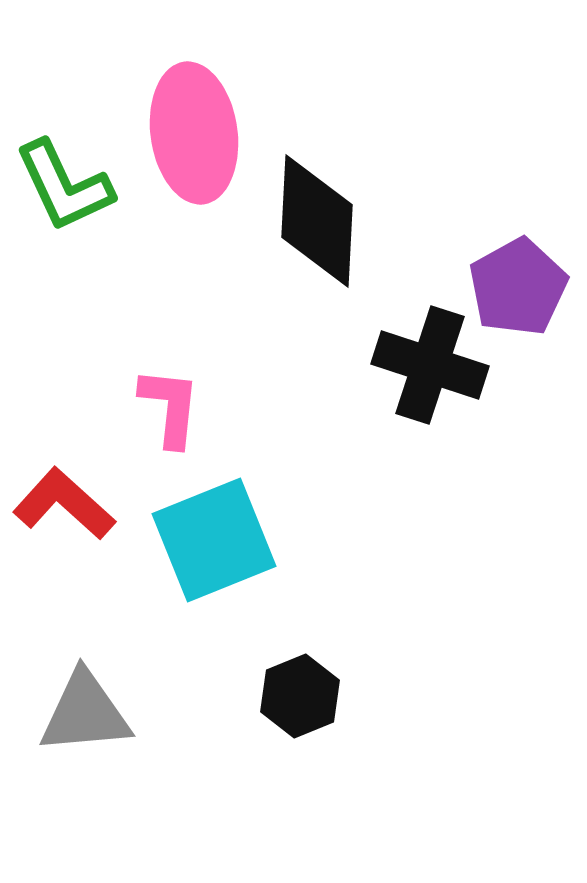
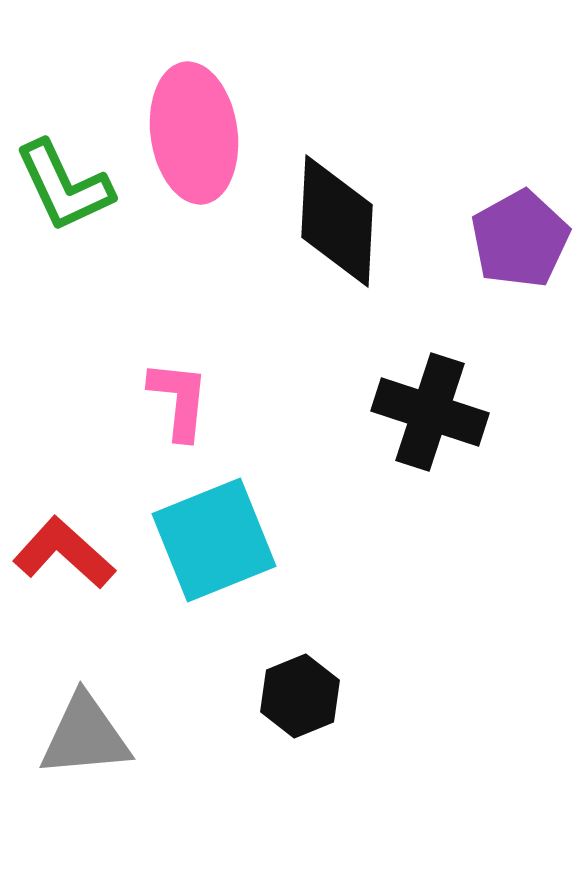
black diamond: moved 20 px right
purple pentagon: moved 2 px right, 48 px up
black cross: moved 47 px down
pink L-shape: moved 9 px right, 7 px up
red L-shape: moved 49 px down
gray triangle: moved 23 px down
